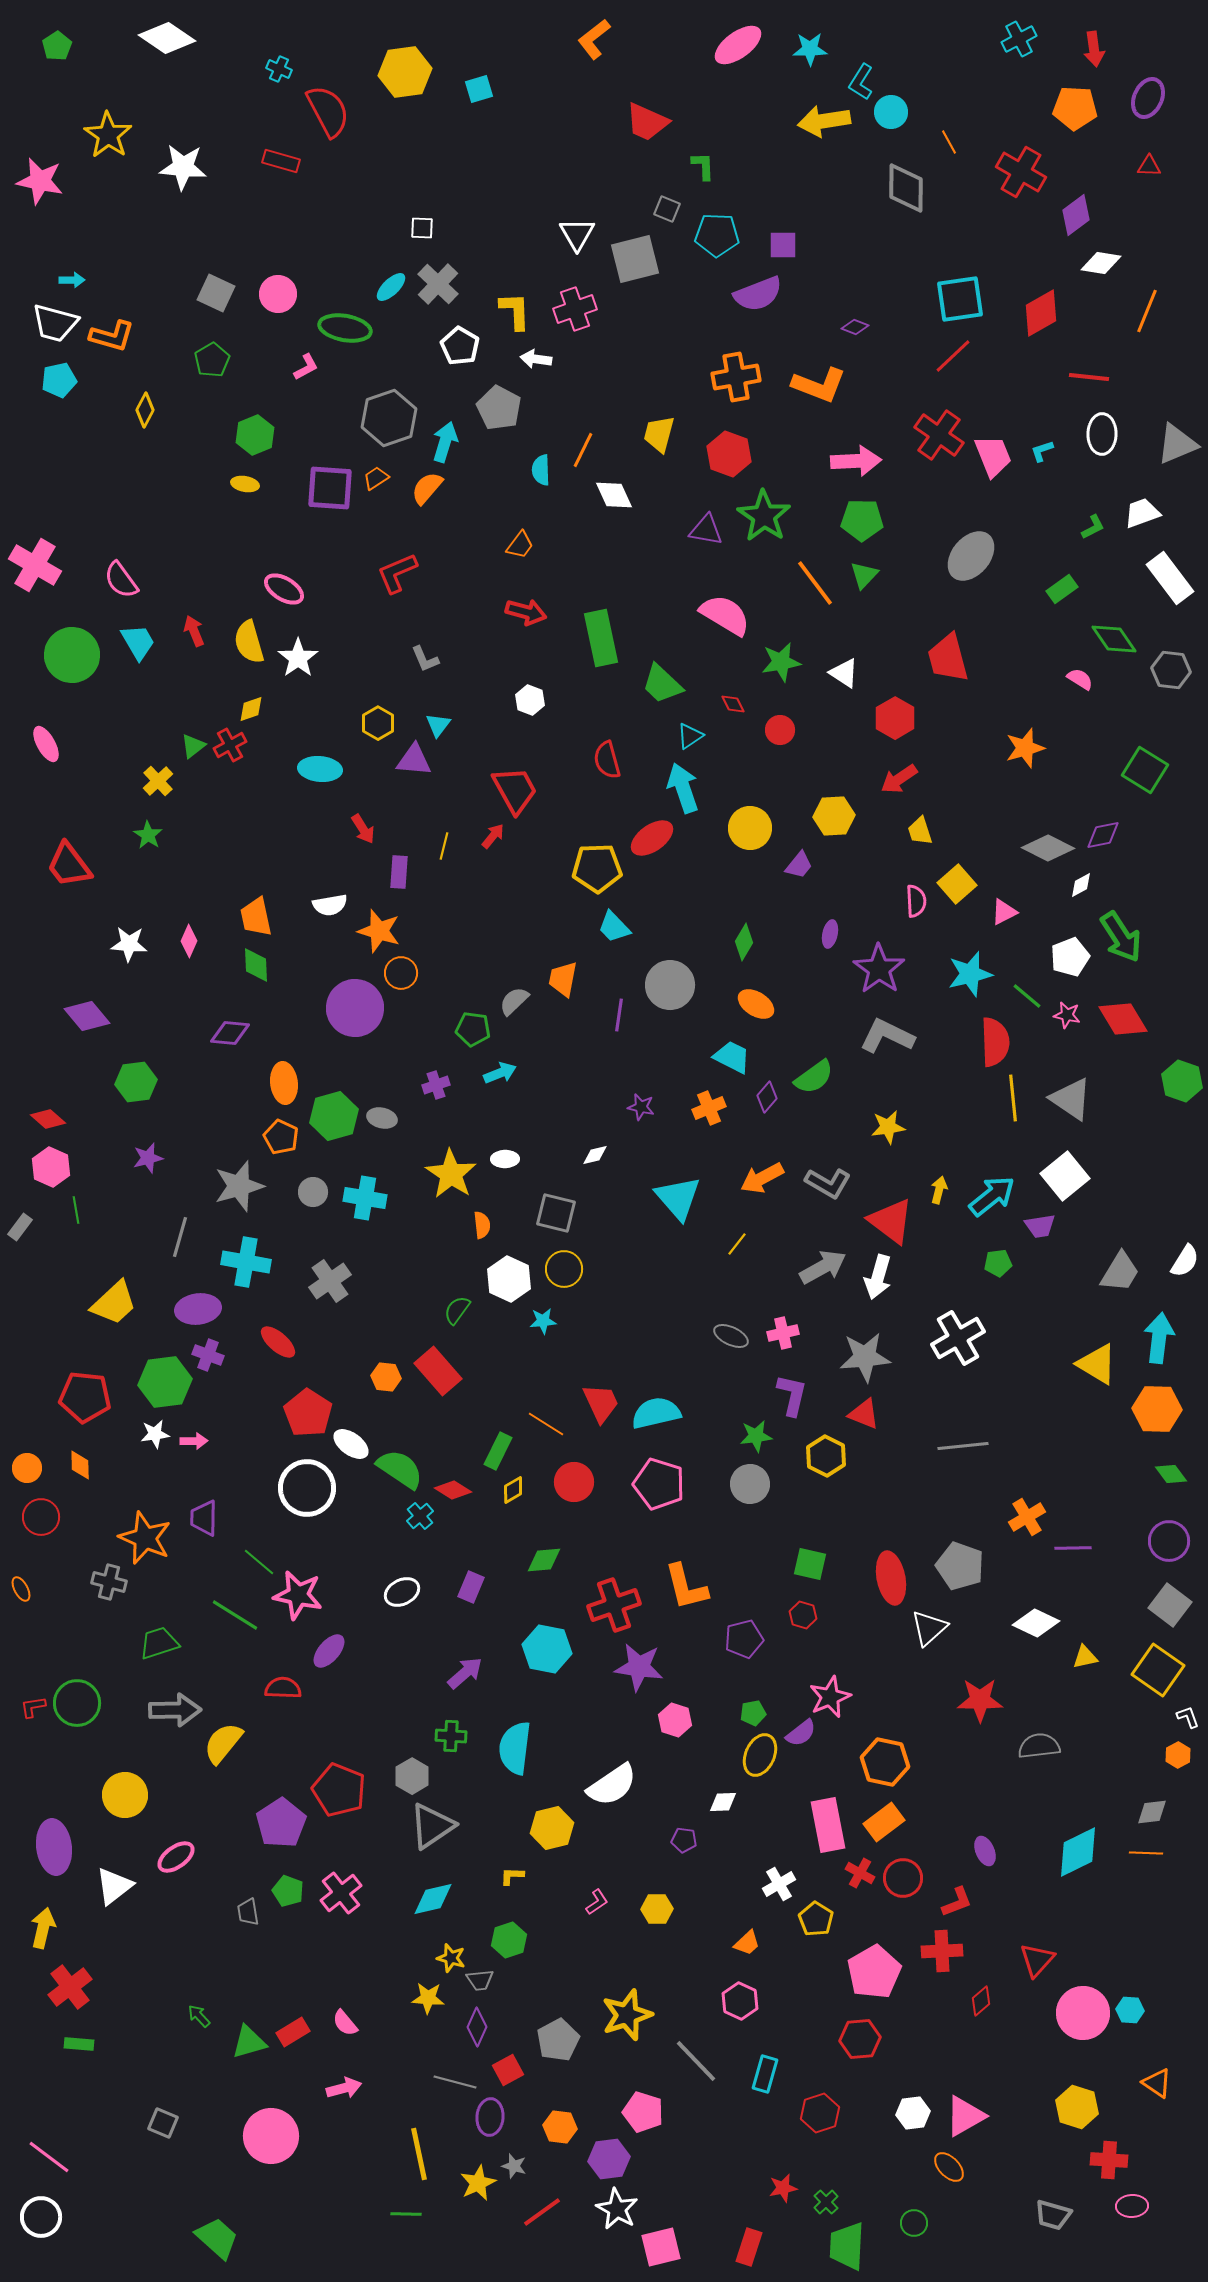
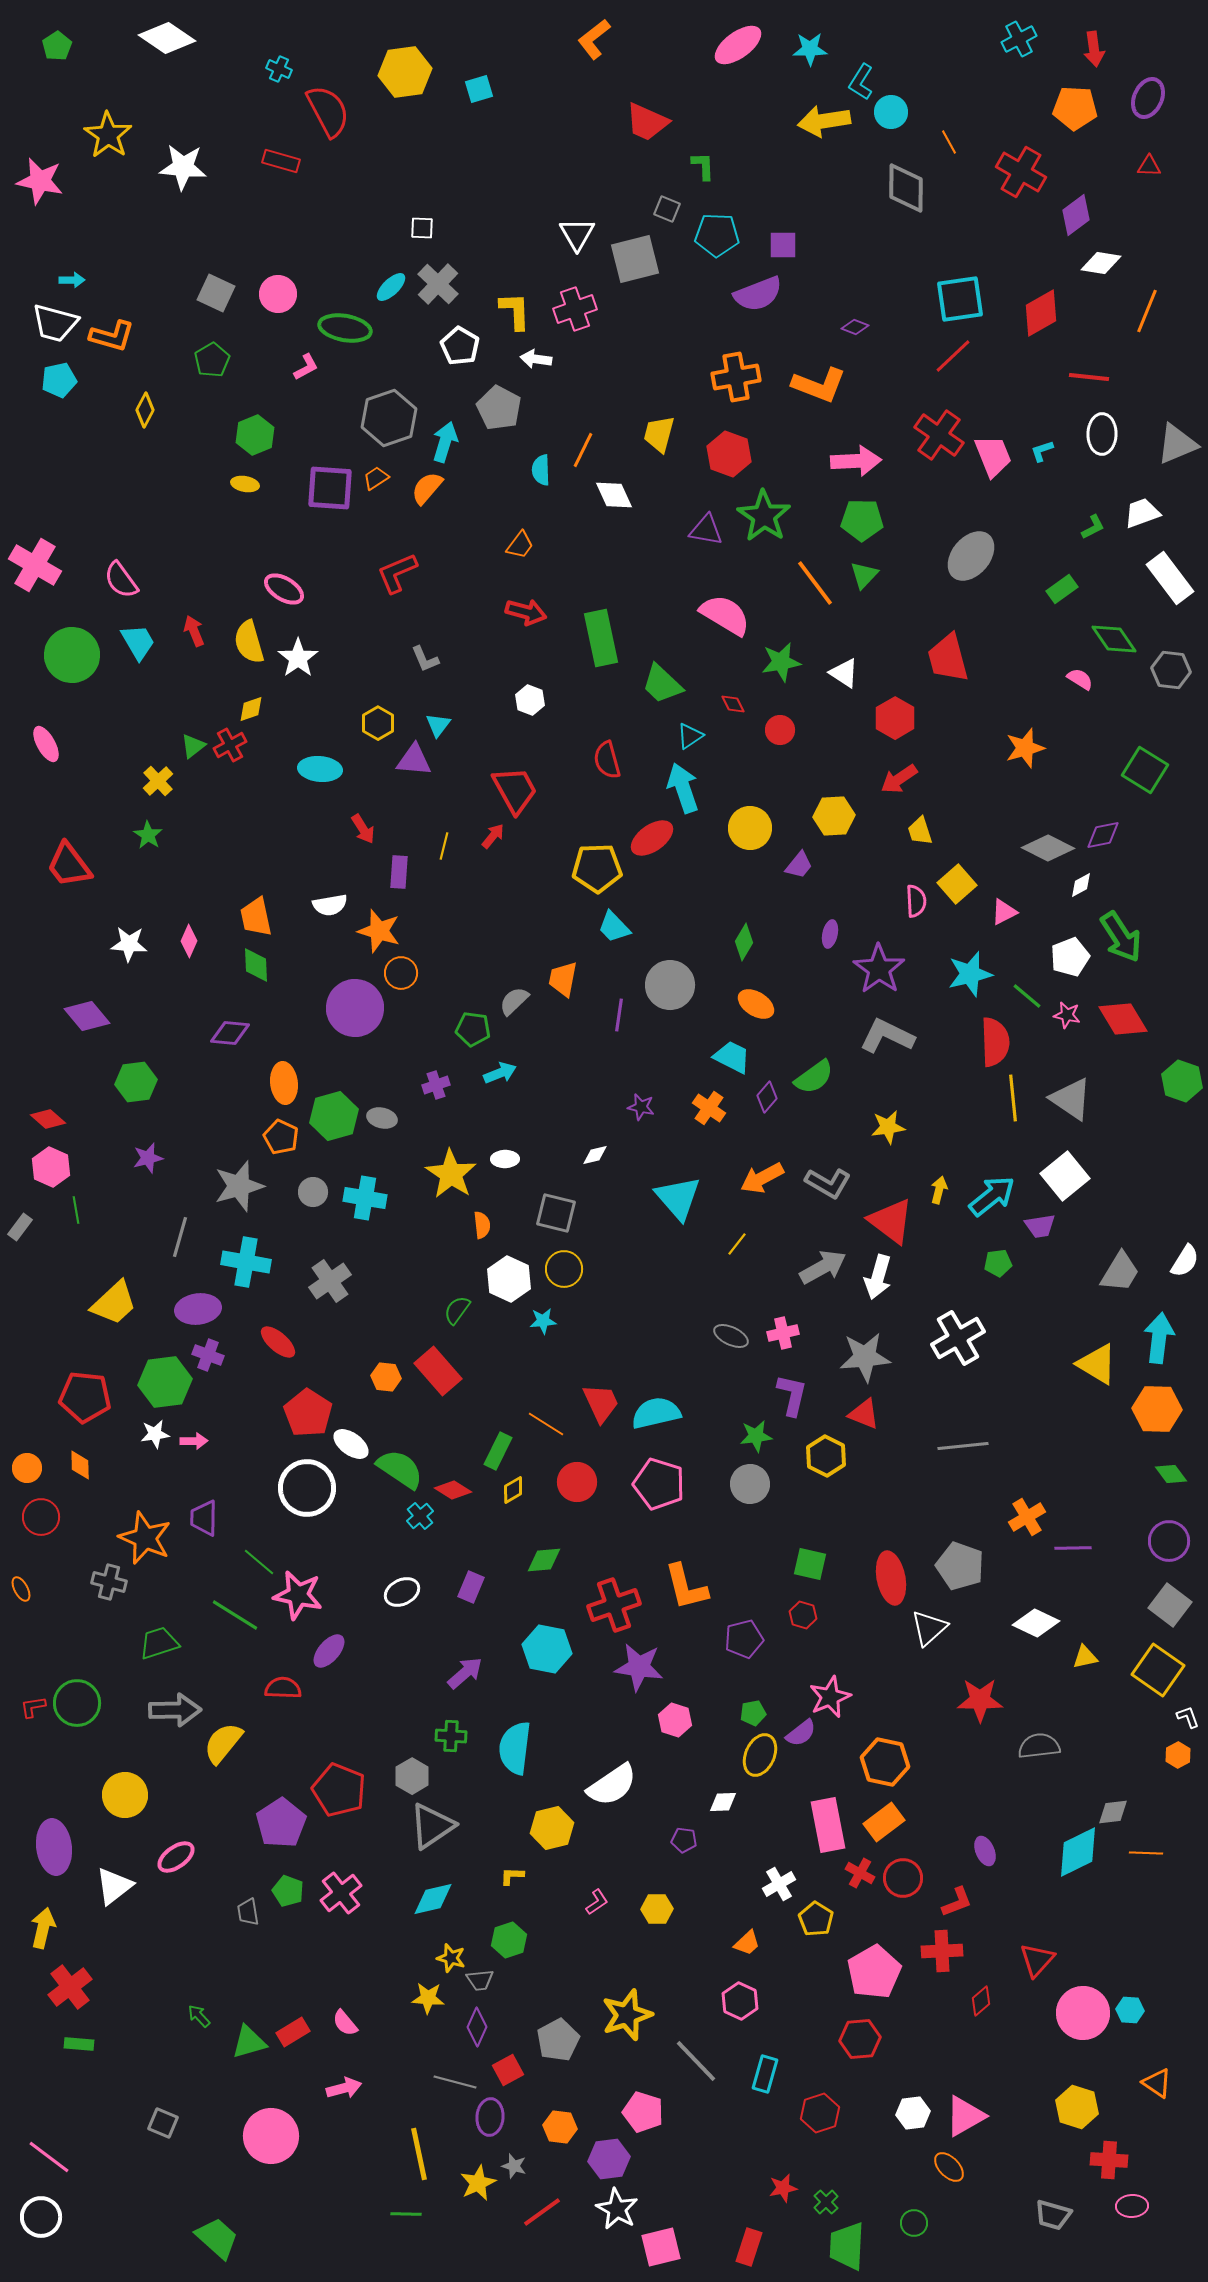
orange cross at (709, 1108): rotated 32 degrees counterclockwise
red circle at (574, 1482): moved 3 px right
gray diamond at (1152, 1812): moved 39 px left
